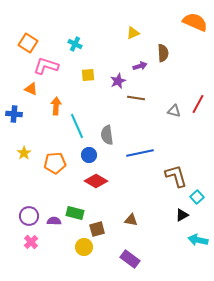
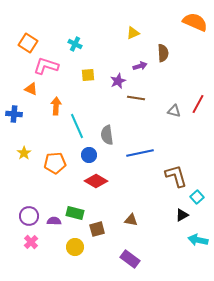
yellow circle: moved 9 px left
